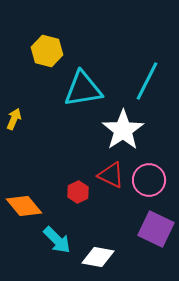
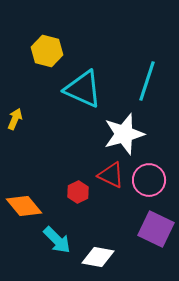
cyan line: rotated 9 degrees counterclockwise
cyan triangle: rotated 33 degrees clockwise
yellow arrow: moved 1 px right
white star: moved 1 px right, 4 px down; rotated 18 degrees clockwise
